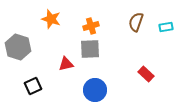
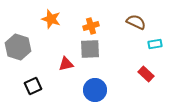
brown semicircle: rotated 96 degrees clockwise
cyan rectangle: moved 11 px left, 17 px down
